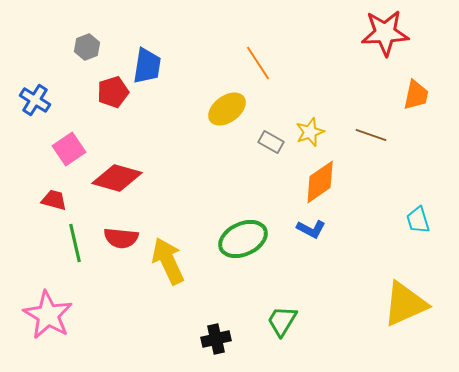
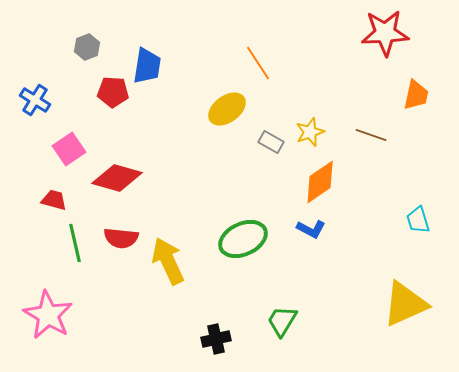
red pentagon: rotated 20 degrees clockwise
